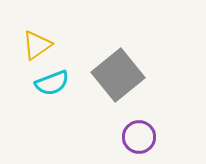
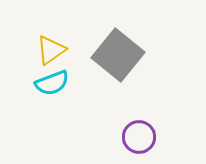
yellow triangle: moved 14 px right, 5 px down
gray square: moved 20 px up; rotated 12 degrees counterclockwise
